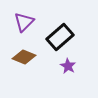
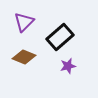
purple star: rotated 28 degrees clockwise
